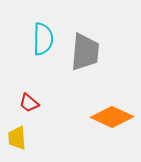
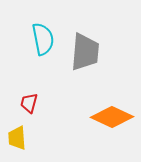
cyan semicircle: rotated 12 degrees counterclockwise
red trapezoid: rotated 65 degrees clockwise
